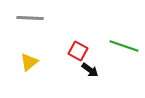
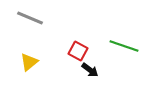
gray line: rotated 20 degrees clockwise
